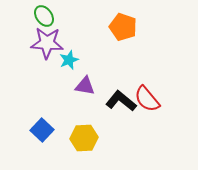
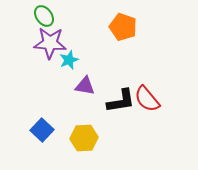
purple star: moved 3 px right
black L-shape: rotated 132 degrees clockwise
